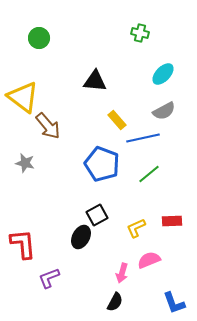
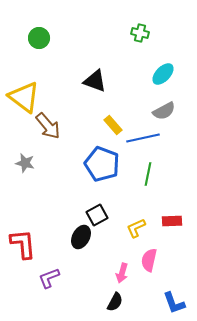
black triangle: rotated 15 degrees clockwise
yellow triangle: moved 1 px right
yellow rectangle: moved 4 px left, 5 px down
green line: moved 1 px left; rotated 40 degrees counterclockwise
pink semicircle: rotated 55 degrees counterclockwise
